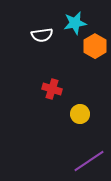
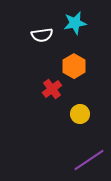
orange hexagon: moved 21 px left, 20 px down
red cross: rotated 36 degrees clockwise
purple line: moved 1 px up
